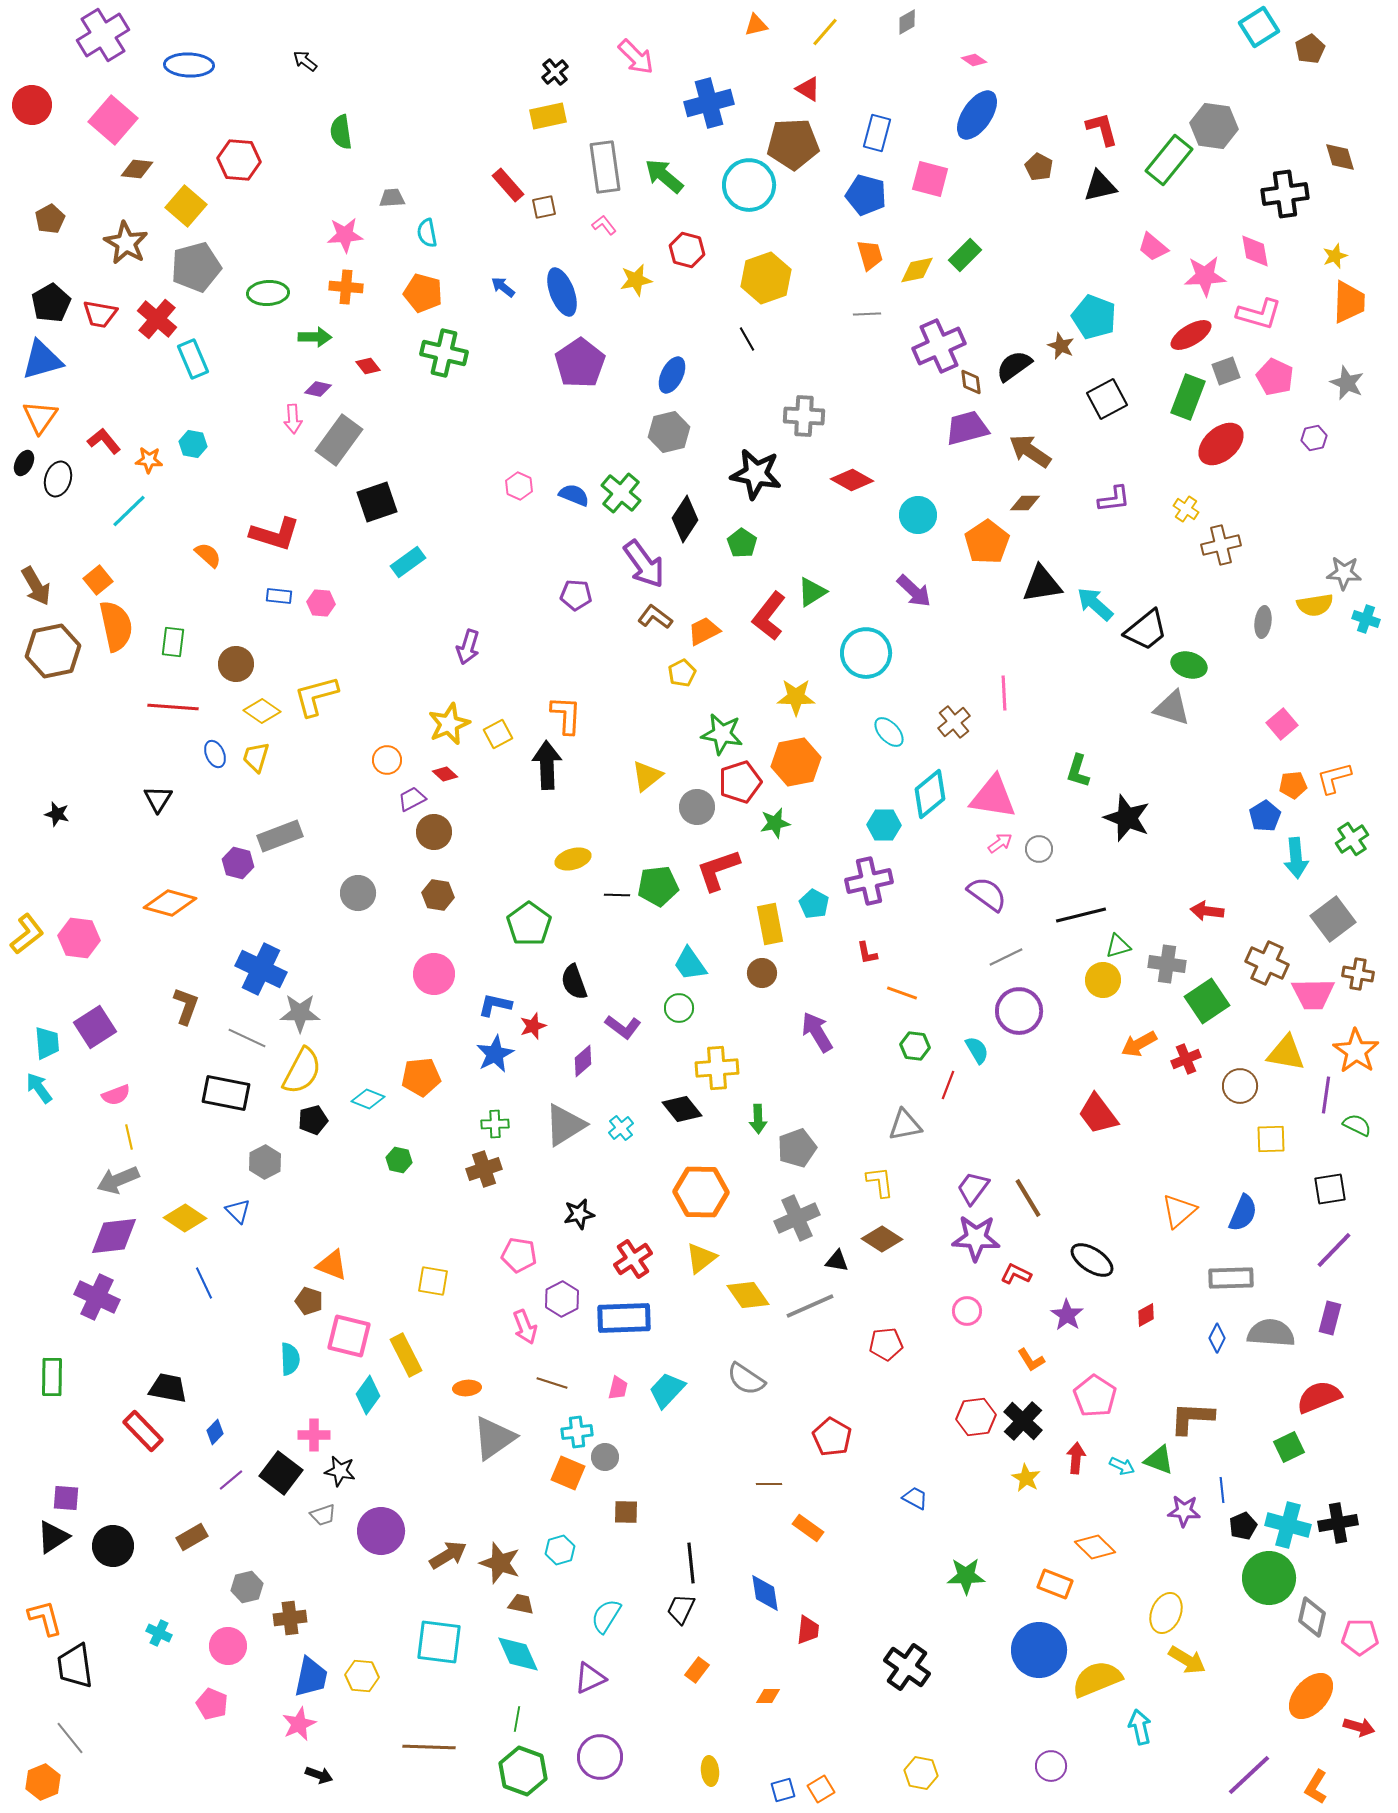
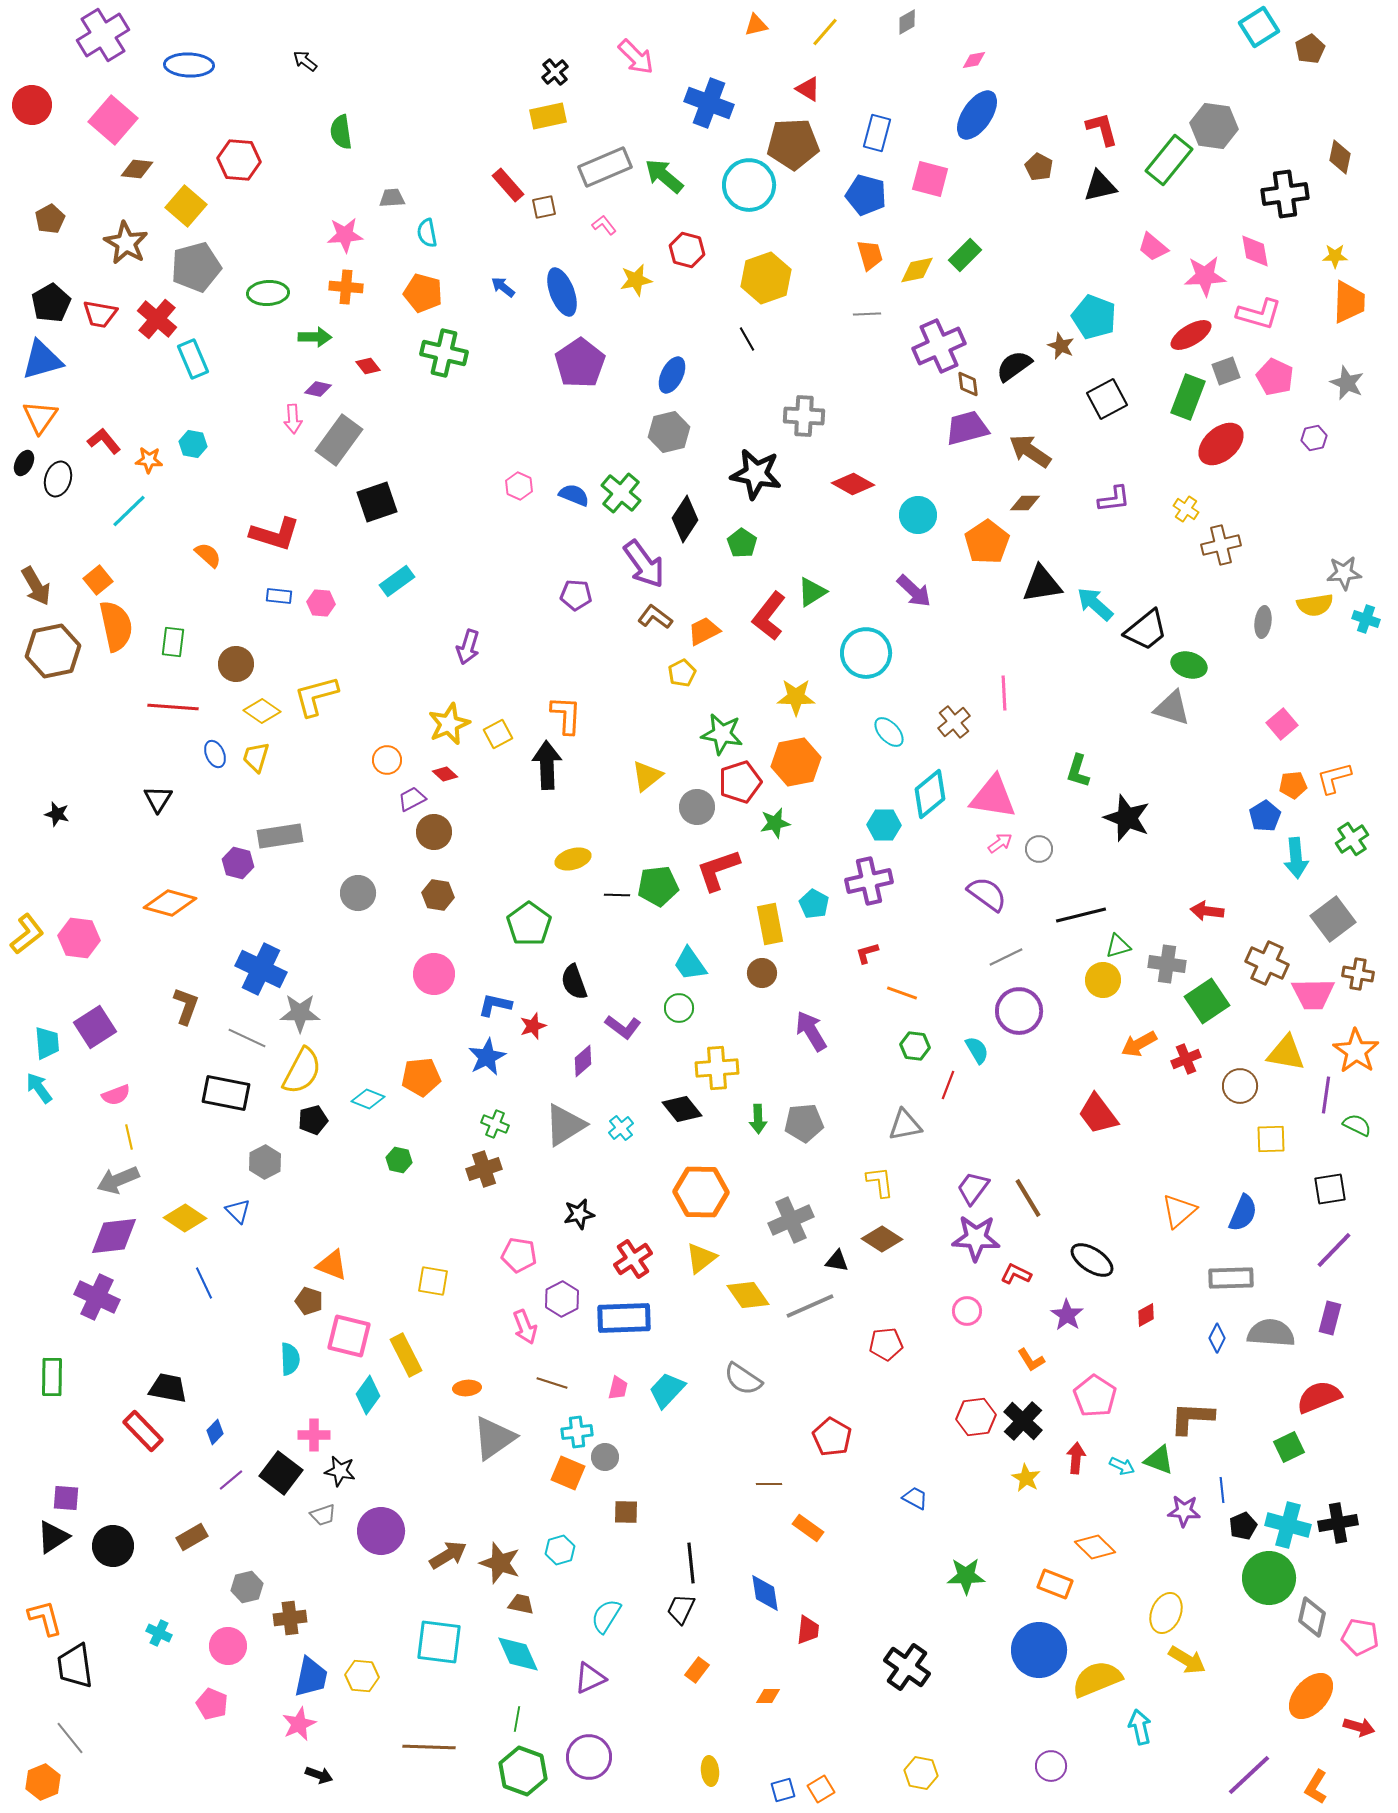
pink diamond at (974, 60): rotated 45 degrees counterclockwise
blue cross at (709, 103): rotated 36 degrees clockwise
brown diamond at (1340, 157): rotated 28 degrees clockwise
gray rectangle at (605, 167): rotated 75 degrees clockwise
yellow star at (1335, 256): rotated 20 degrees clockwise
brown diamond at (971, 382): moved 3 px left, 2 px down
red diamond at (852, 480): moved 1 px right, 4 px down
cyan rectangle at (408, 562): moved 11 px left, 19 px down
gray star at (1344, 573): rotated 8 degrees counterclockwise
gray rectangle at (280, 836): rotated 12 degrees clockwise
red L-shape at (867, 953): rotated 85 degrees clockwise
purple arrow at (817, 1032): moved 6 px left, 1 px up
blue star at (495, 1054): moved 8 px left, 3 px down
green cross at (495, 1124): rotated 24 degrees clockwise
gray pentagon at (797, 1148): moved 7 px right, 25 px up; rotated 15 degrees clockwise
gray cross at (797, 1218): moved 6 px left, 2 px down
gray semicircle at (746, 1379): moved 3 px left
pink pentagon at (1360, 1637): rotated 9 degrees clockwise
purple circle at (600, 1757): moved 11 px left
